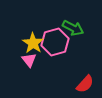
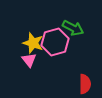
yellow star: rotated 15 degrees counterclockwise
red semicircle: rotated 42 degrees counterclockwise
